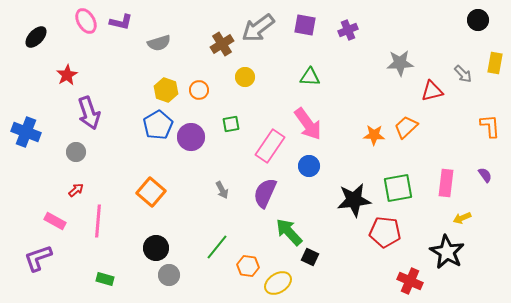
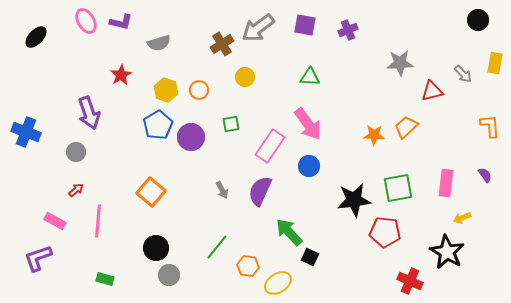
red star at (67, 75): moved 54 px right
purple semicircle at (265, 193): moved 5 px left, 2 px up
